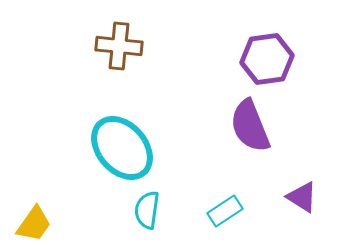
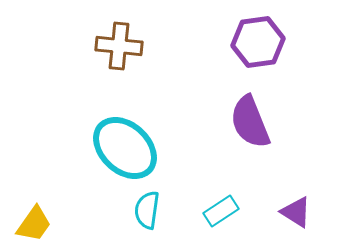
purple hexagon: moved 9 px left, 17 px up
purple semicircle: moved 4 px up
cyan ellipse: moved 3 px right; rotated 6 degrees counterclockwise
purple triangle: moved 6 px left, 15 px down
cyan rectangle: moved 4 px left
